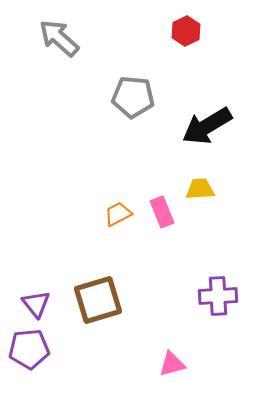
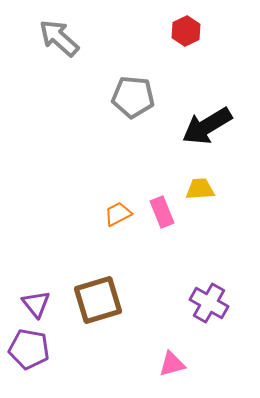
purple cross: moved 9 px left, 7 px down; rotated 33 degrees clockwise
purple pentagon: rotated 15 degrees clockwise
